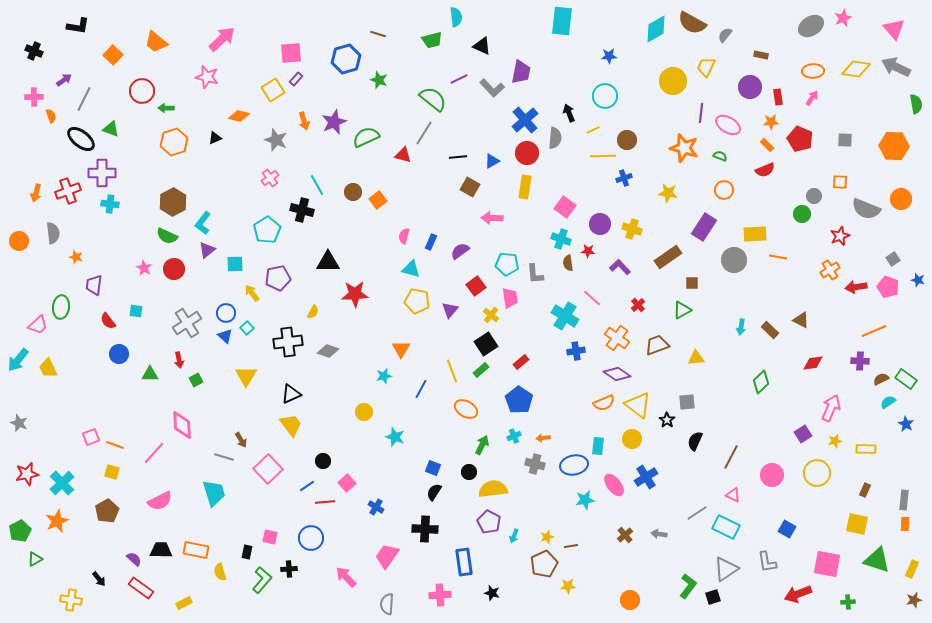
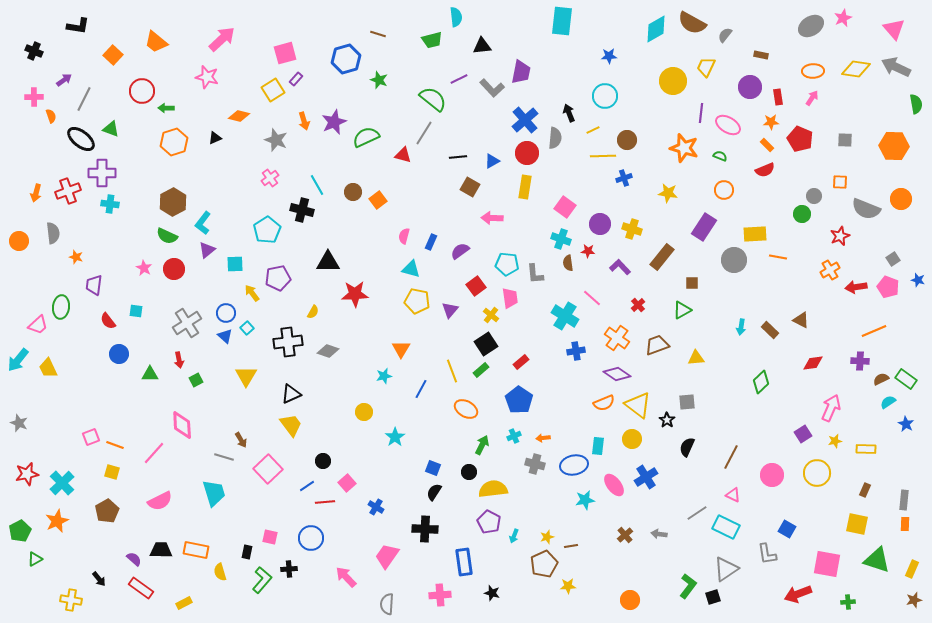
black triangle at (482, 46): rotated 30 degrees counterclockwise
pink square at (291, 53): moved 6 px left; rotated 10 degrees counterclockwise
brown rectangle at (668, 257): moved 6 px left; rotated 16 degrees counterclockwise
cyan star at (395, 437): rotated 18 degrees clockwise
black semicircle at (695, 441): moved 8 px left, 6 px down
gray L-shape at (767, 562): moved 8 px up
